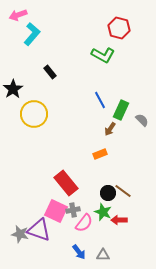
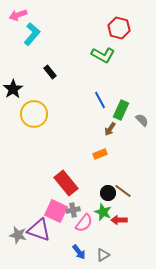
gray star: moved 2 px left, 1 px down
gray triangle: rotated 32 degrees counterclockwise
